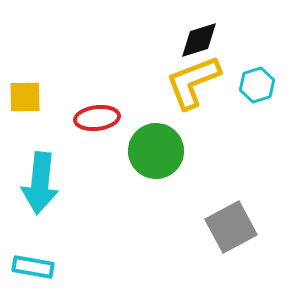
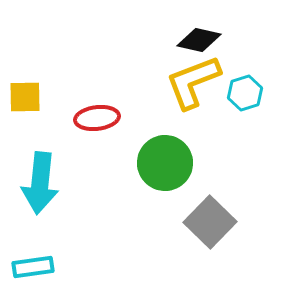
black diamond: rotated 30 degrees clockwise
cyan hexagon: moved 12 px left, 8 px down
green circle: moved 9 px right, 12 px down
gray square: moved 21 px left, 5 px up; rotated 18 degrees counterclockwise
cyan rectangle: rotated 18 degrees counterclockwise
